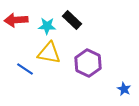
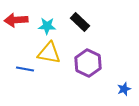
black rectangle: moved 8 px right, 2 px down
blue line: rotated 24 degrees counterclockwise
blue star: rotated 24 degrees clockwise
